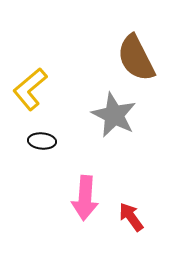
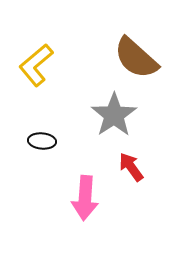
brown semicircle: rotated 21 degrees counterclockwise
yellow L-shape: moved 6 px right, 24 px up
gray star: rotated 12 degrees clockwise
red arrow: moved 50 px up
